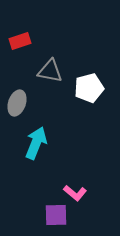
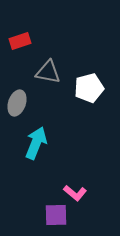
gray triangle: moved 2 px left, 1 px down
